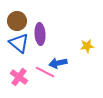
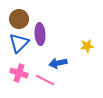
brown circle: moved 2 px right, 2 px up
blue triangle: rotated 35 degrees clockwise
pink line: moved 8 px down
pink cross: moved 4 px up; rotated 18 degrees counterclockwise
